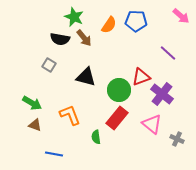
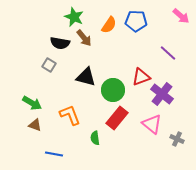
black semicircle: moved 4 px down
green circle: moved 6 px left
green semicircle: moved 1 px left, 1 px down
